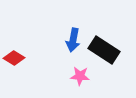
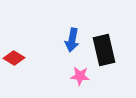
blue arrow: moved 1 px left
black rectangle: rotated 44 degrees clockwise
